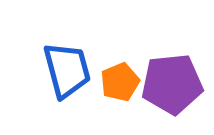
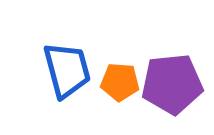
orange pentagon: rotated 27 degrees clockwise
